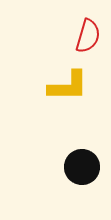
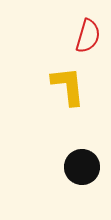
yellow L-shape: rotated 96 degrees counterclockwise
